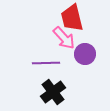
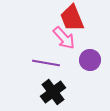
red trapezoid: rotated 8 degrees counterclockwise
purple circle: moved 5 px right, 6 px down
purple line: rotated 12 degrees clockwise
